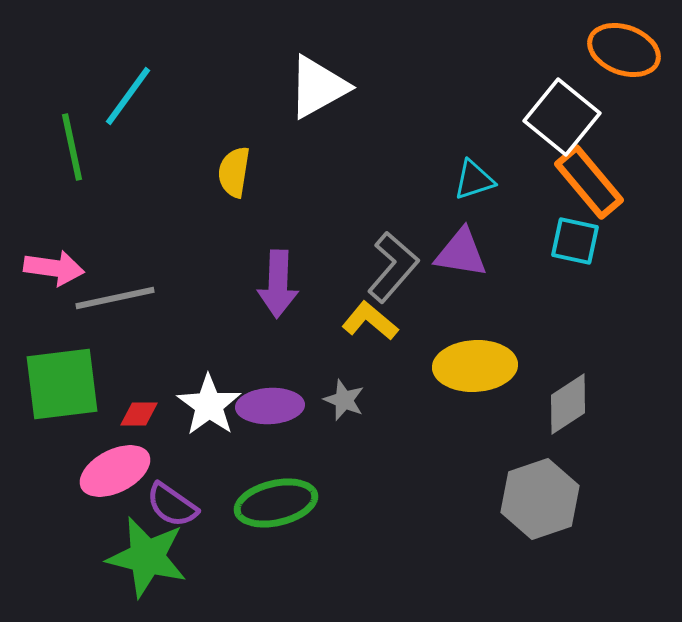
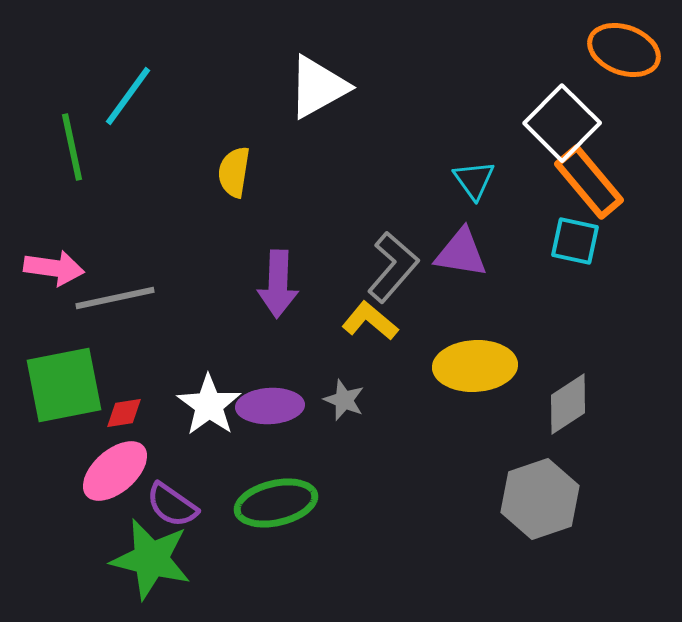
white square: moved 6 px down; rotated 6 degrees clockwise
cyan triangle: rotated 48 degrees counterclockwise
green square: moved 2 px right, 1 px down; rotated 4 degrees counterclockwise
red diamond: moved 15 px left, 1 px up; rotated 9 degrees counterclockwise
pink ellipse: rotated 14 degrees counterclockwise
green star: moved 4 px right, 2 px down
